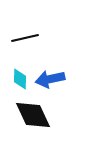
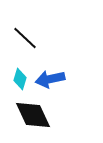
black line: rotated 56 degrees clockwise
cyan diamond: rotated 15 degrees clockwise
